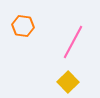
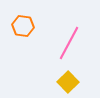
pink line: moved 4 px left, 1 px down
